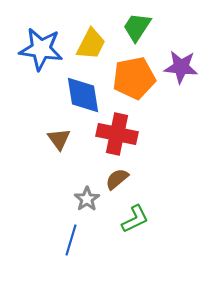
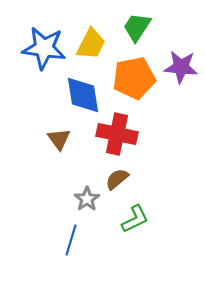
blue star: moved 3 px right, 1 px up
